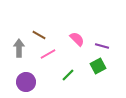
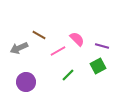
gray arrow: rotated 114 degrees counterclockwise
pink line: moved 10 px right, 3 px up
